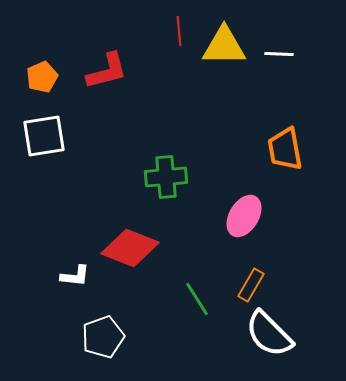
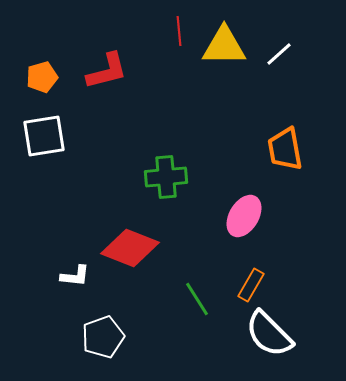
white line: rotated 44 degrees counterclockwise
orange pentagon: rotated 8 degrees clockwise
